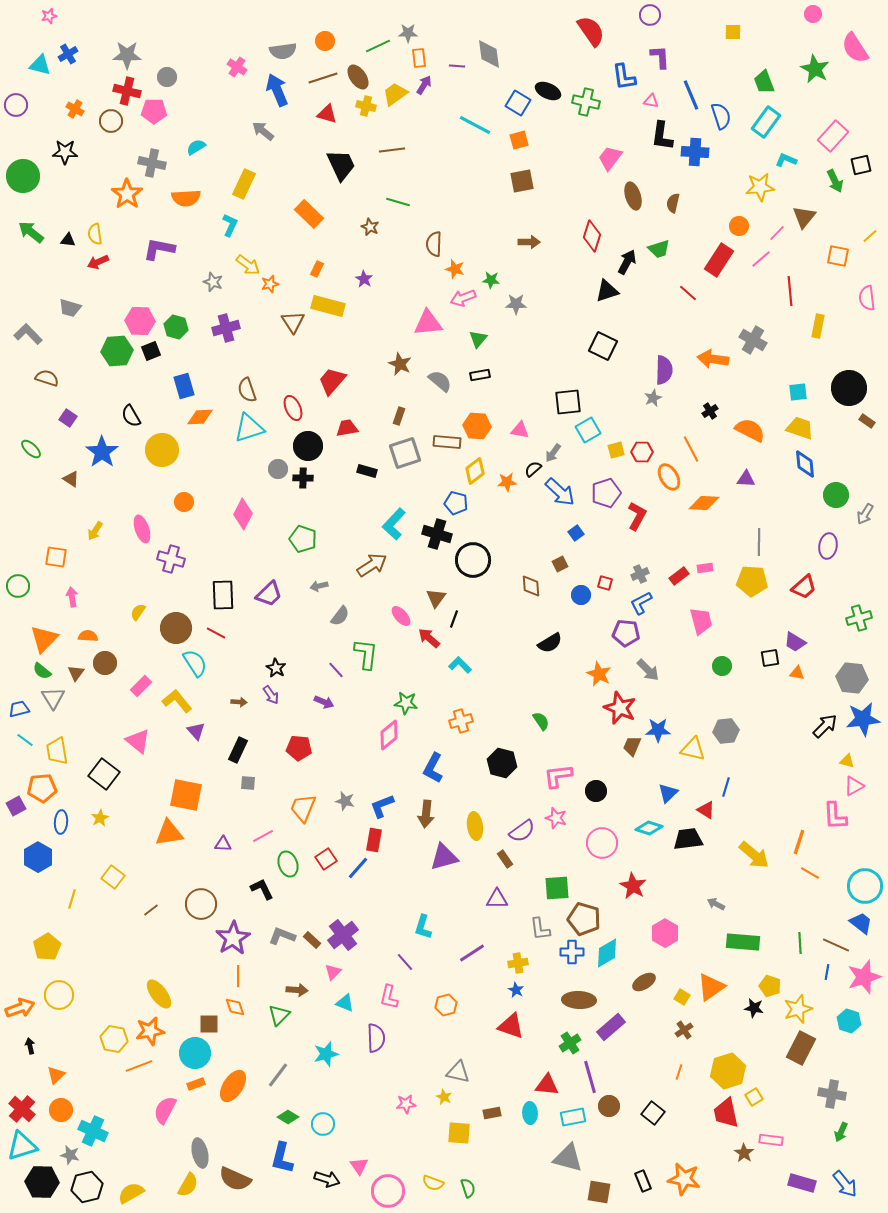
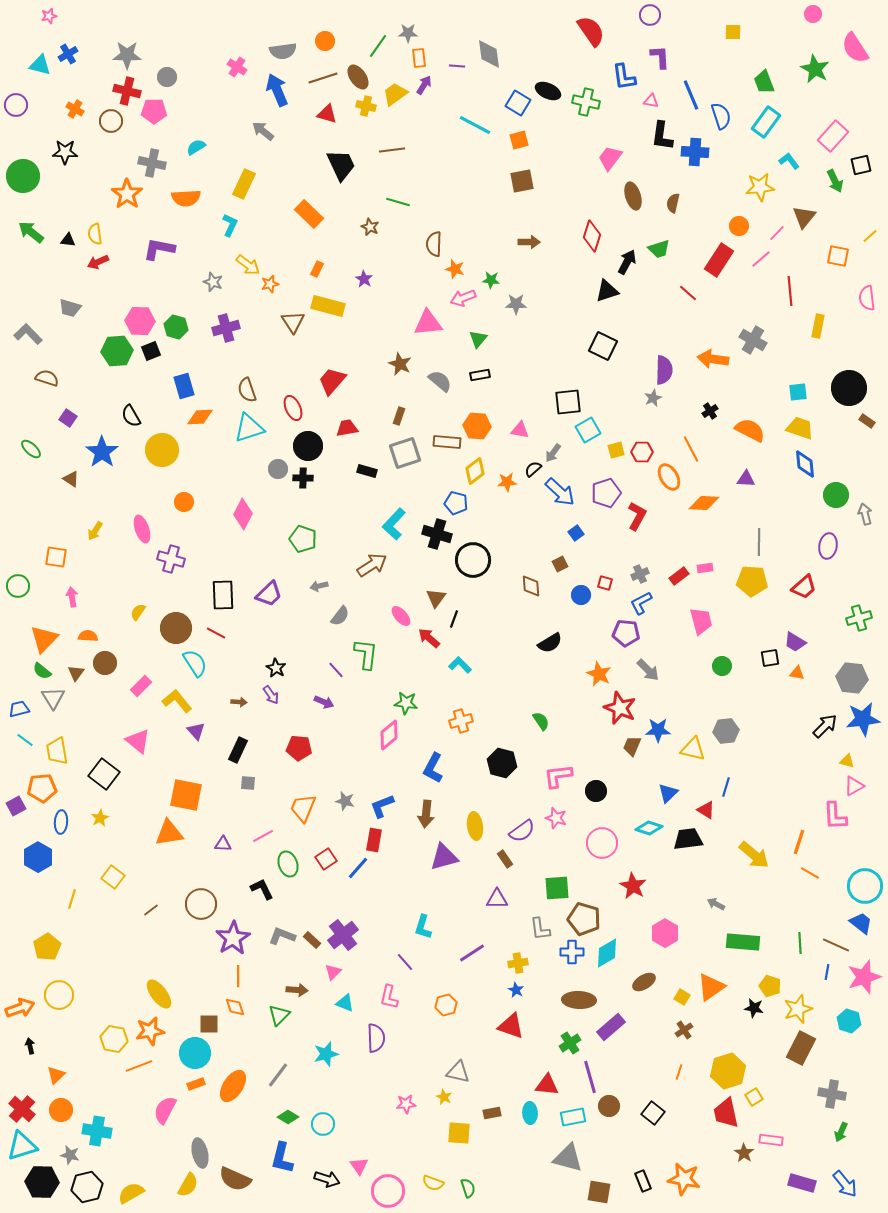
green line at (378, 46): rotated 30 degrees counterclockwise
cyan L-shape at (786, 160): moved 3 px right, 1 px down; rotated 30 degrees clockwise
gray arrow at (865, 514): rotated 135 degrees clockwise
cyan cross at (93, 1131): moved 4 px right; rotated 16 degrees counterclockwise
